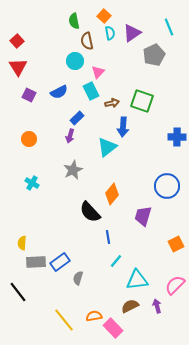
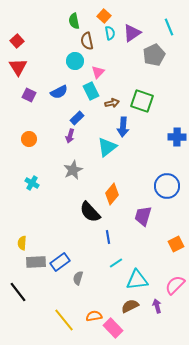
cyan line at (116, 261): moved 2 px down; rotated 16 degrees clockwise
